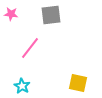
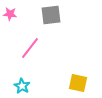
pink star: moved 1 px left
